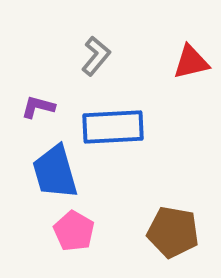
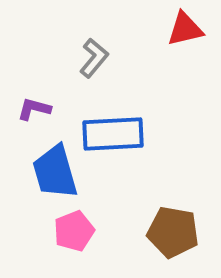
gray L-shape: moved 2 px left, 2 px down
red triangle: moved 6 px left, 33 px up
purple L-shape: moved 4 px left, 2 px down
blue rectangle: moved 7 px down
pink pentagon: rotated 21 degrees clockwise
